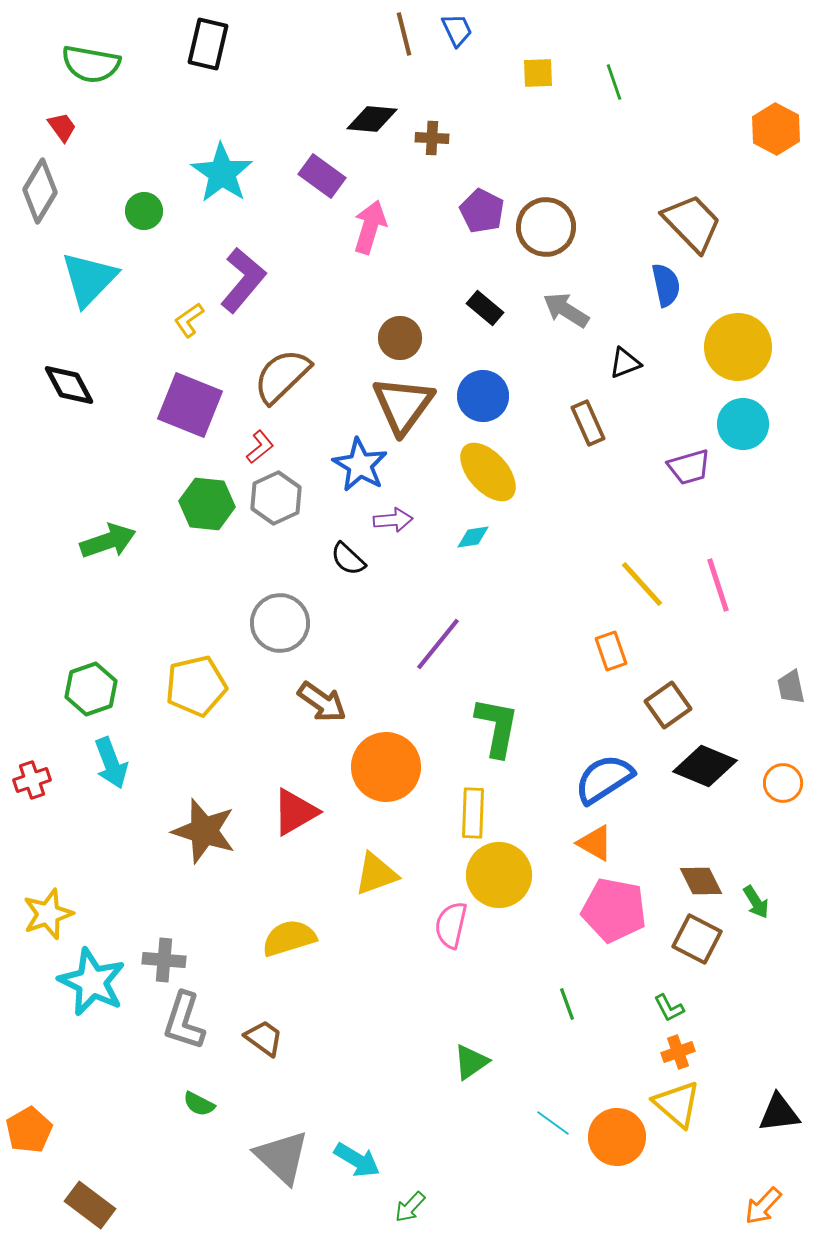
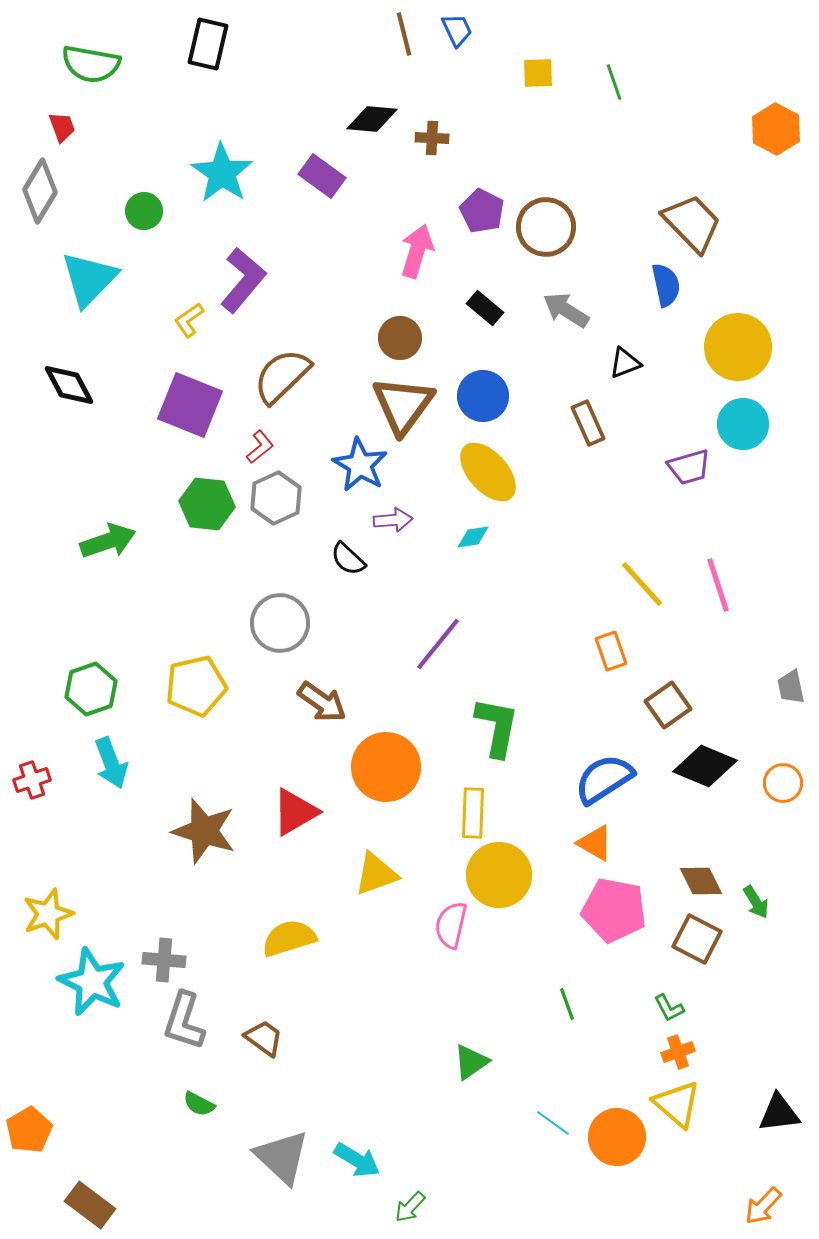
red trapezoid at (62, 127): rotated 16 degrees clockwise
pink arrow at (370, 227): moved 47 px right, 24 px down
